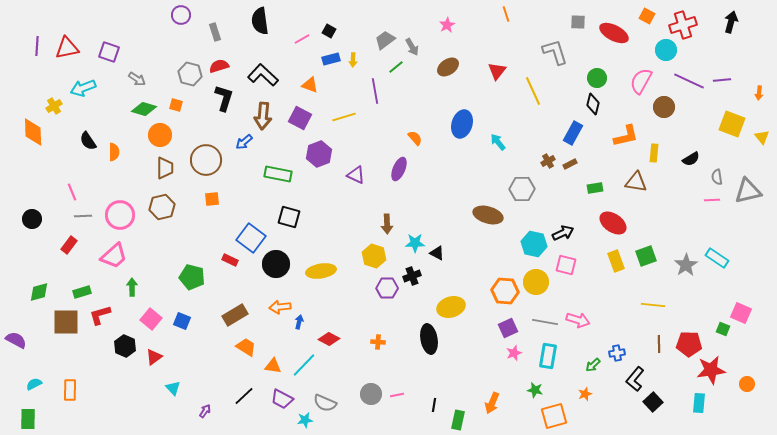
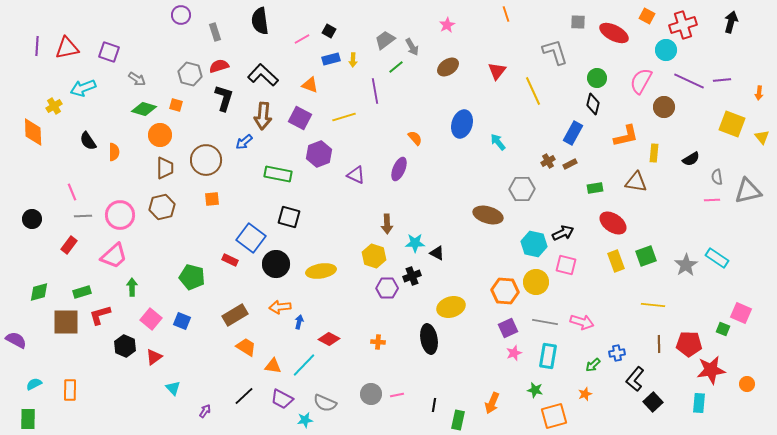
pink arrow at (578, 320): moved 4 px right, 2 px down
